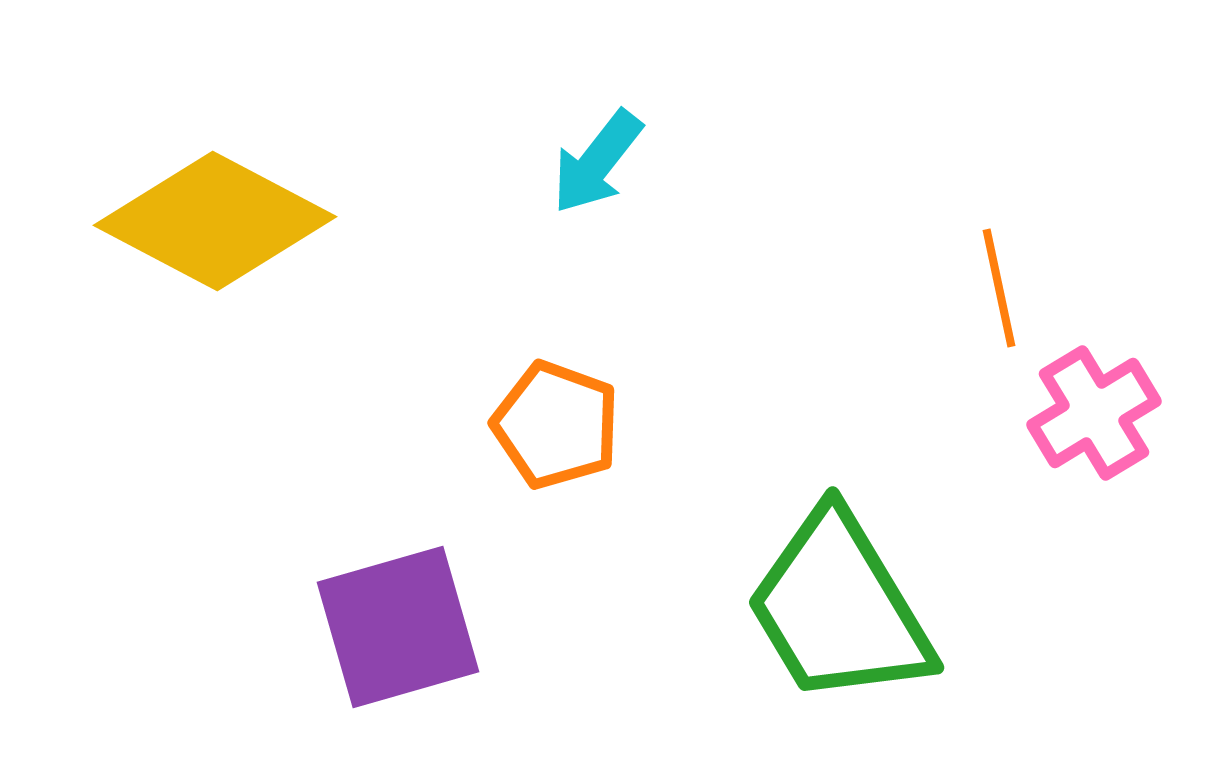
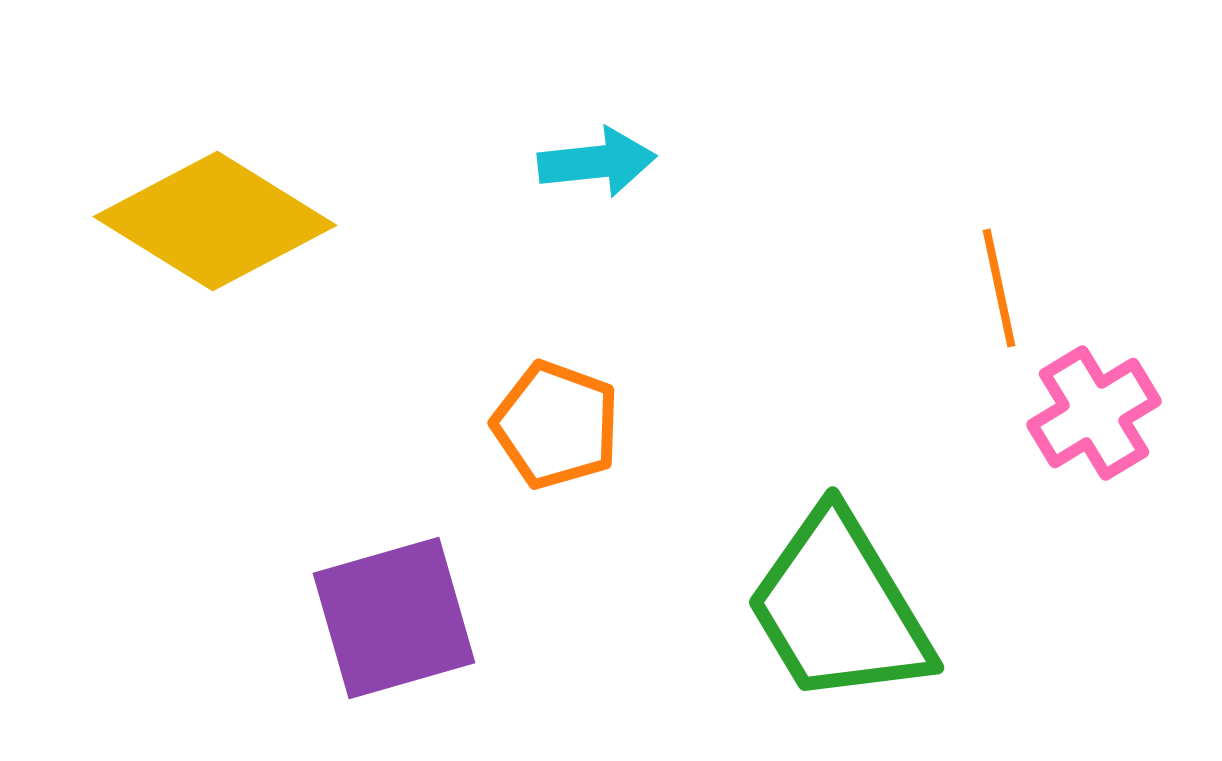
cyan arrow: rotated 134 degrees counterclockwise
yellow diamond: rotated 4 degrees clockwise
purple square: moved 4 px left, 9 px up
